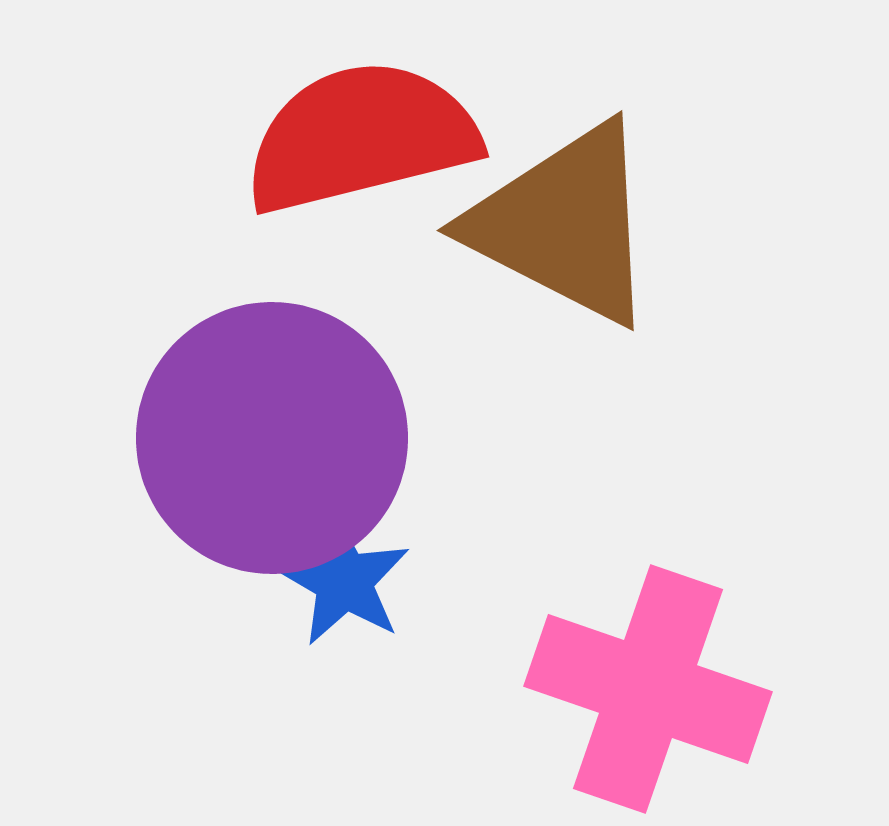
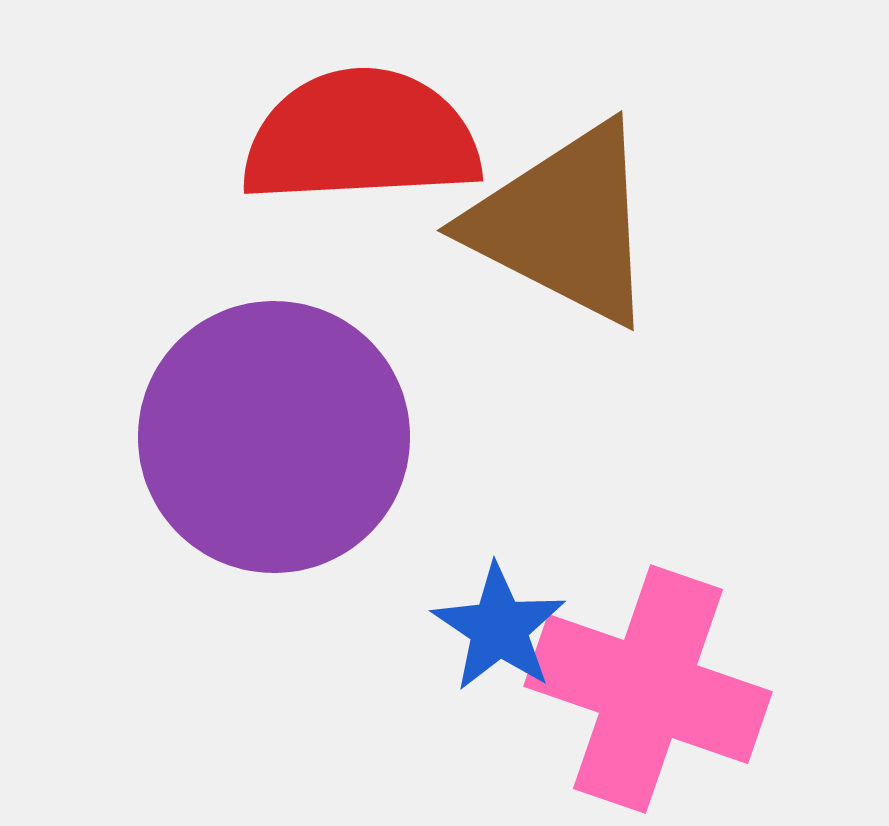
red semicircle: rotated 11 degrees clockwise
purple circle: moved 2 px right, 1 px up
blue star: moved 155 px right, 47 px down; rotated 4 degrees clockwise
